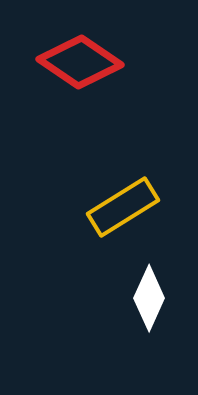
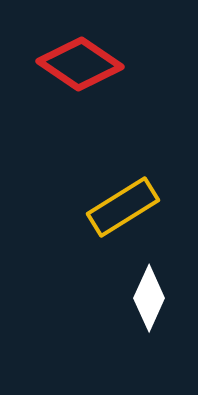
red diamond: moved 2 px down
